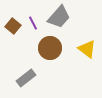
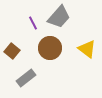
brown square: moved 1 px left, 25 px down
